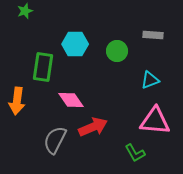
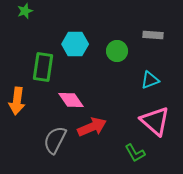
pink triangle: rotated 36 degrees clockwise
red arrow: moved 1 px left
